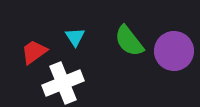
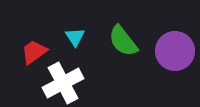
green semicircle: moved 6 px left
purple circle: moved 1 px right
white cross: rotated 6 degrees counterclockwise
